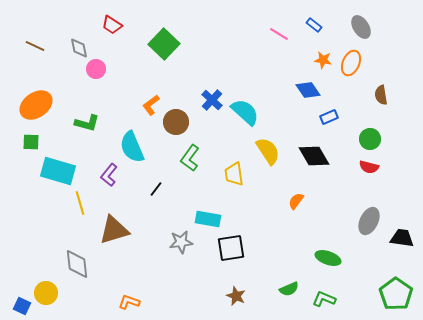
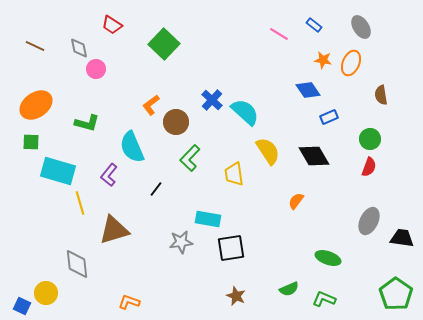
green L-shape at (190, 158): rotated 8 degrees clockwise
red semicircle at (369, 167): rotated 84 degrees counterclockwise
